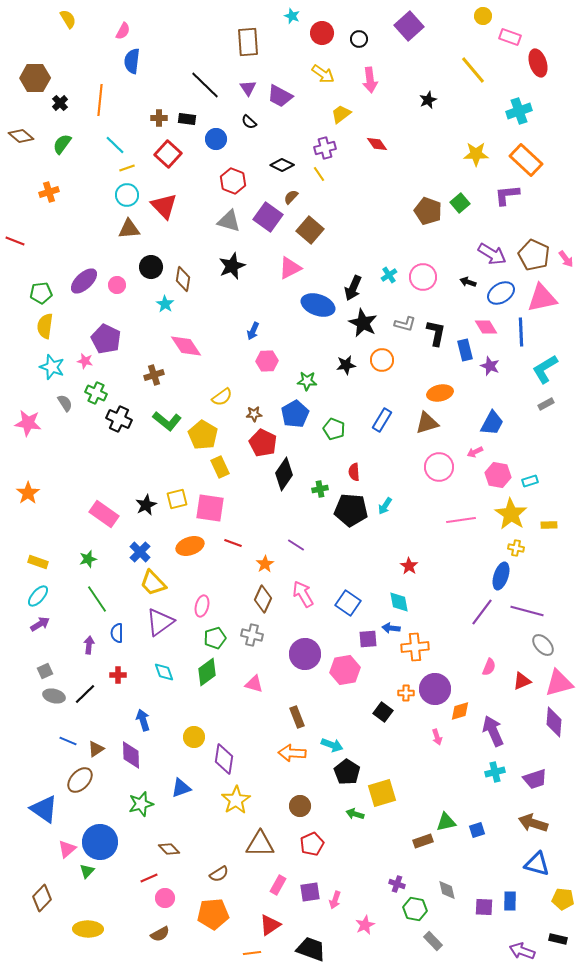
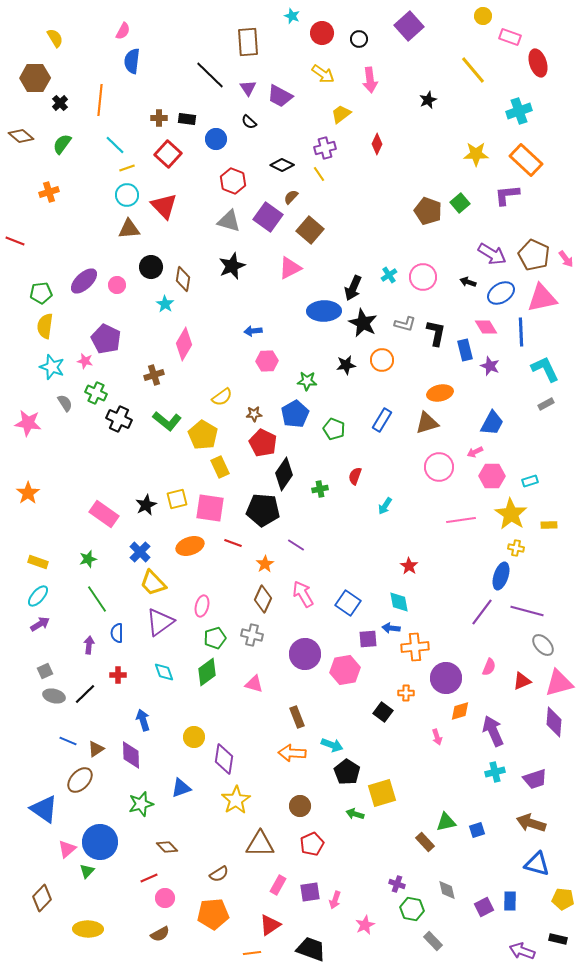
yellow semicircle at (68, 19): moved 13 px left, 19 px down
black line at (205, 85): moved 5 px right, 10 px up
red diamond at (377, 144): rotated 60 degrees clockwise
blue ellipse at (318, 305): moved 6 px right, 6 px down; rotated 20 degrees counterclockwise
blue arrow at (253, 331): rotated 60 degrees clockwise
pink diamond at (186, 346): moved 2 px left, 2 px up; rotated 64 degrees clockwise
cyan L-shape at (545, 369): rotated 96 degrees clockwise
red semicircle at (354, 472): moved 1 px right, 4 px down; rotated 24 degrees clockwise
pink hexagon at (498, 475): moved 6 px left, 1 px down; rotated 10 degrees counterclockwise
black pentagon at (351, 510): moved 88 px left
purple circle at (435, 689): moved 11 px right, 11 px up
brown arrow at (533, 823): moved 2 px left
brown rectangle at (423, 841): moved 2 px right, 1 px down; rotated 66 degrees clockwise
brown diamond at (169, 849): moved 2 px left, 2 px up
purple square at (484, 907): rotated 30 degrees counterclockwise
green hexagon at (415, 909): moved 3 px left
